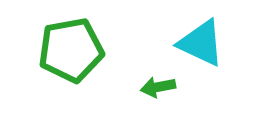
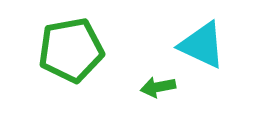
cyan triangle: moved 1 px right, 2 px down
